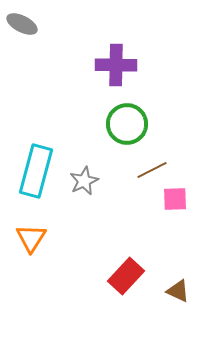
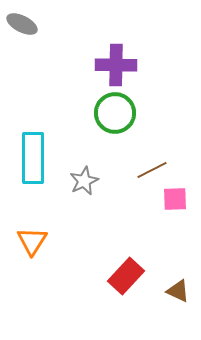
green circle: moved 12 px left, 11 px up
cyan rectangle: moved 3 px left, 13 px up; rotated 15 degrees counterclockwise
orange triangle: moved 1 px right, 3 px down
